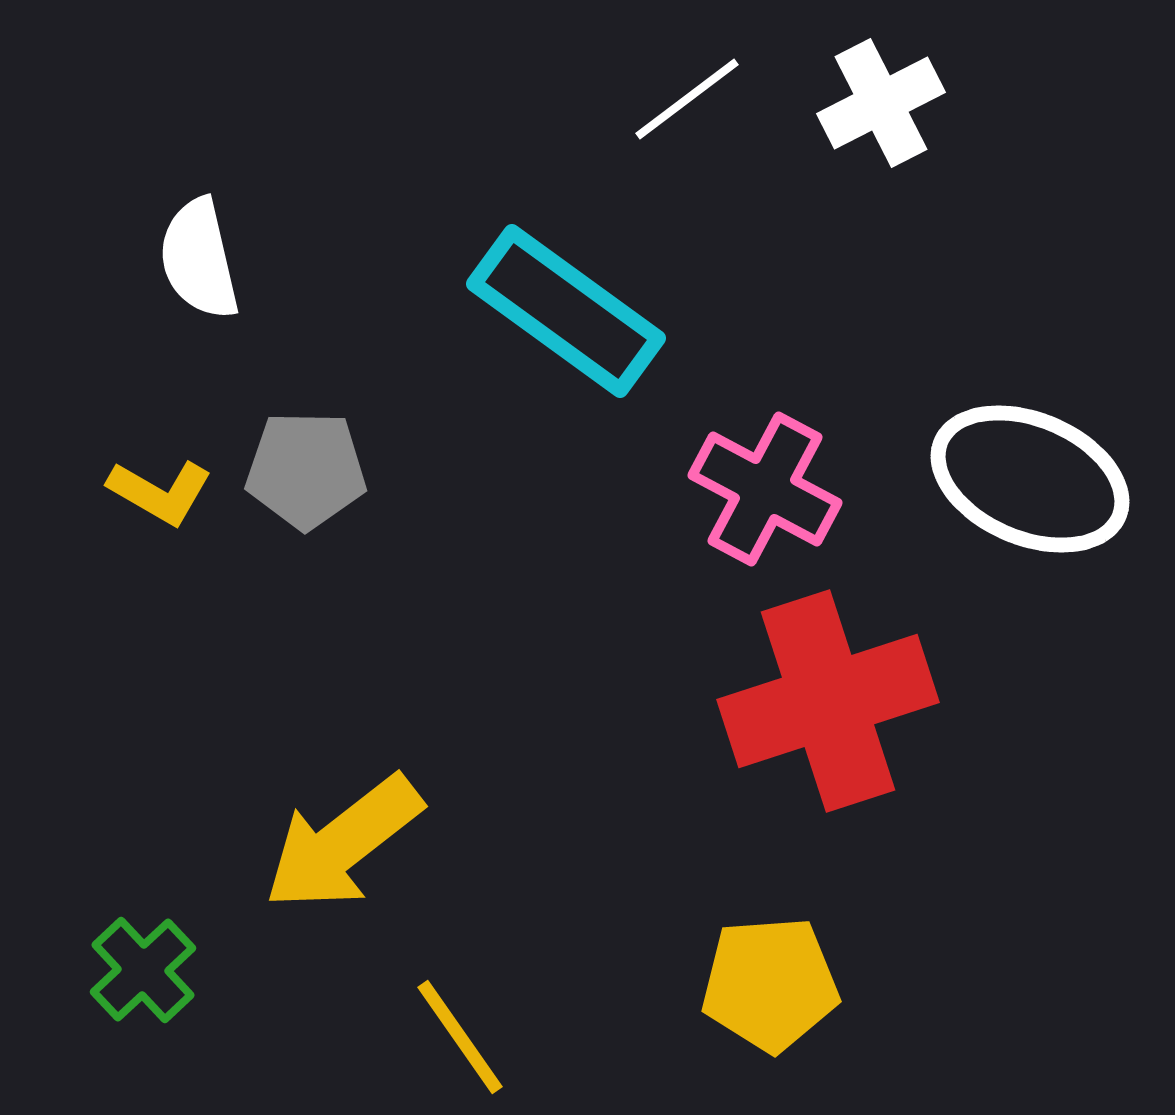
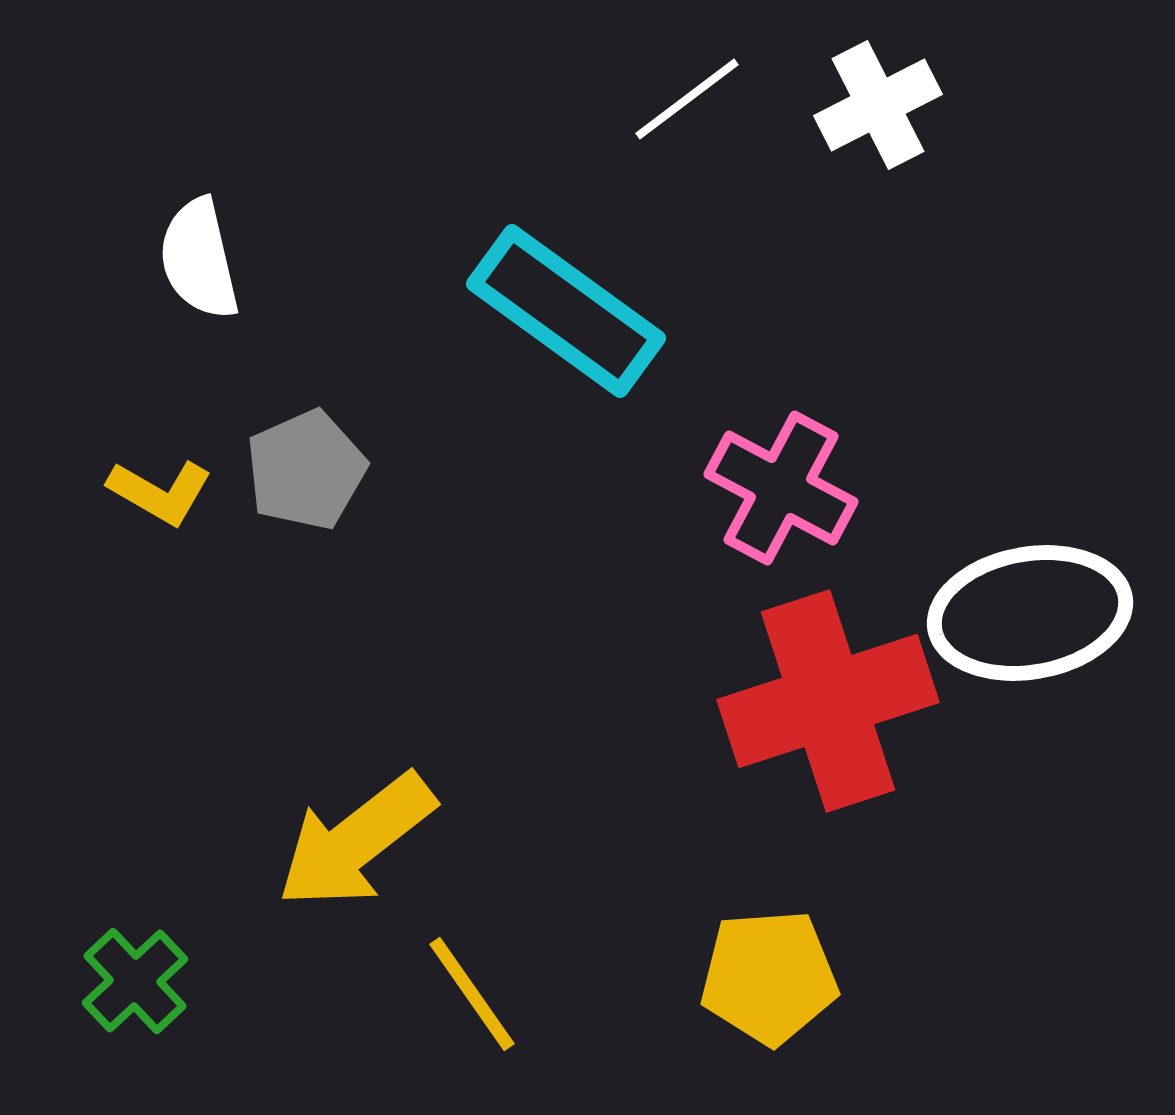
white cross: moved 3 px left, 2 px down
gray pentagon: rotated 25 degrees counterclockwise
white ellipse: moved 134 px down; rotated 33 degrees counterclockwise
pink cross: moved 16 px right, 1 px up
yellow arrow: moved 13 px right, 2 px up
green cross: moved 8 px left, 11 px down
yellow pentagon: moved 1 px left, 7 px up
yellow line: moved 12 px right, 43 px up
